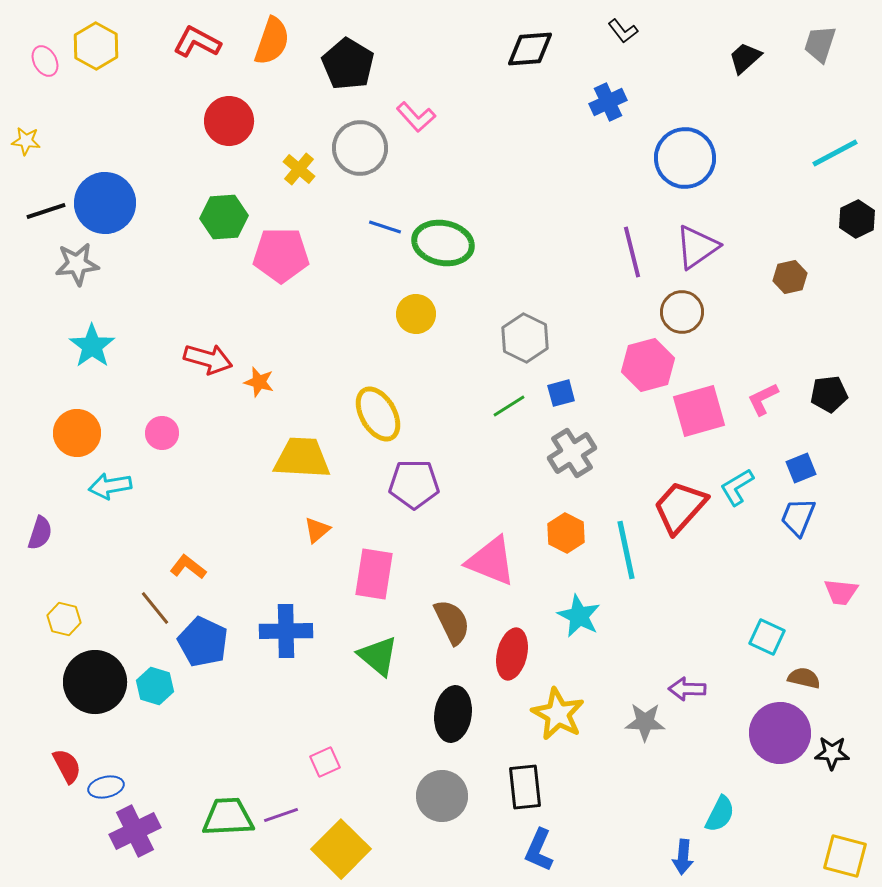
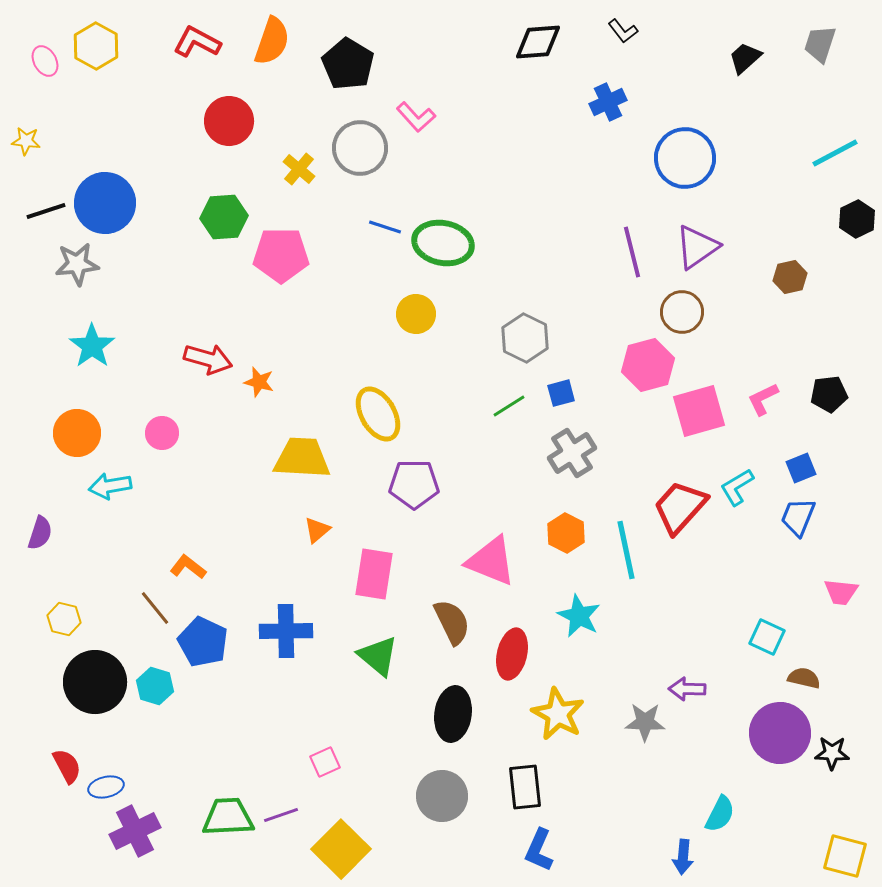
black diamond at (530, 49): moved 8 px right, 7 px up
